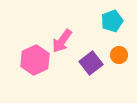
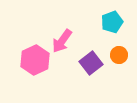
cyan pentagon: moved 1 px down
